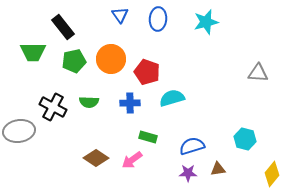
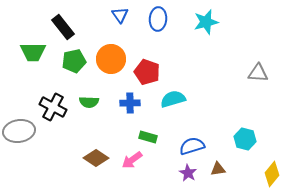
cyan semicircle: moved 1 px right, 1 px down
purple star: rotated 30 degrees clockwise
